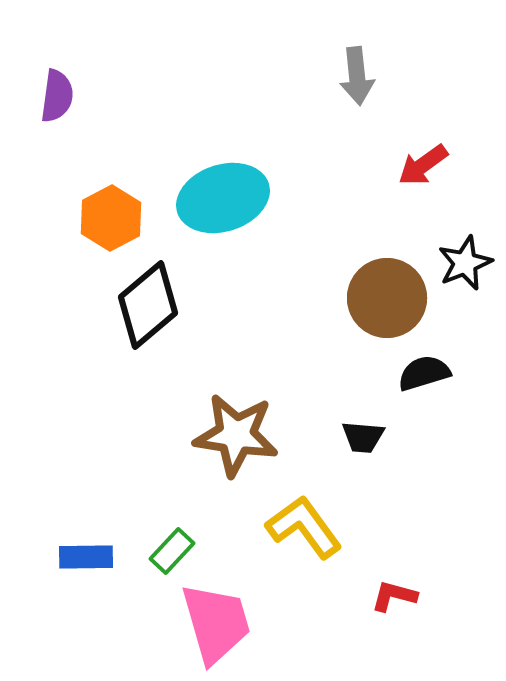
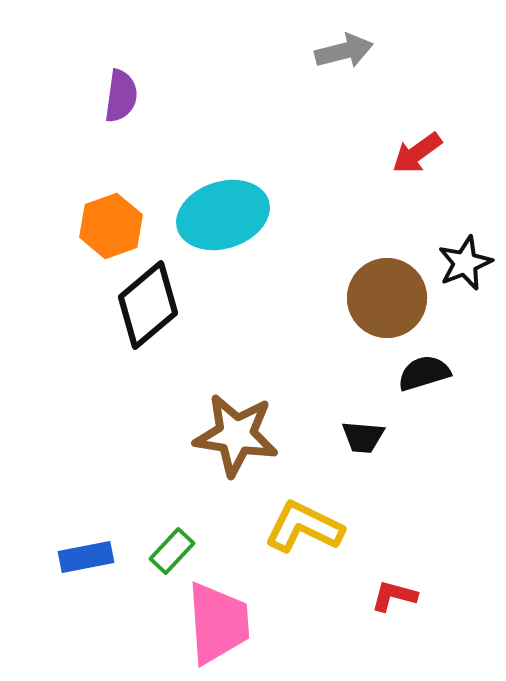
gray arrow: moved 13 px left, 25 px up; rotated 98 degrees counterclockwise
purple semicircle: moved 64 px right
red arrow: moved 6 px left, 12 px up
cyan ellipse: moved 17 px down
orange hexagon: moved 8 px down; rotated 8 degrees clockwise
yellow L-shape: rotated 28 degrees counterclockwise
blue rectangle: rotated 10 degrees counterclockwise
pink trapezoid: moved 2 px right; rotated 12 degrees clockwise
